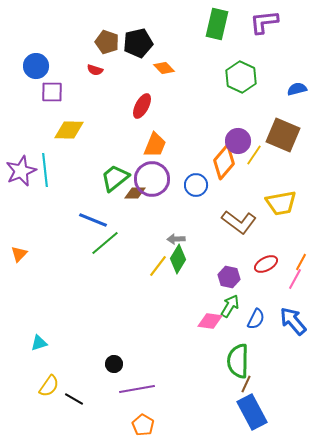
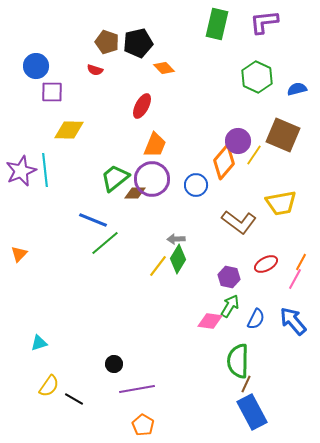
green hexagon at (241, 77): moved 16 px right
